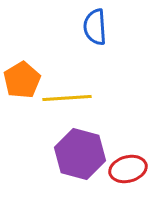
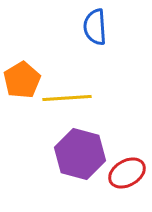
red ellipse: moved 1 px left, 4 px down; rotated 15 degrees counterclockwise
